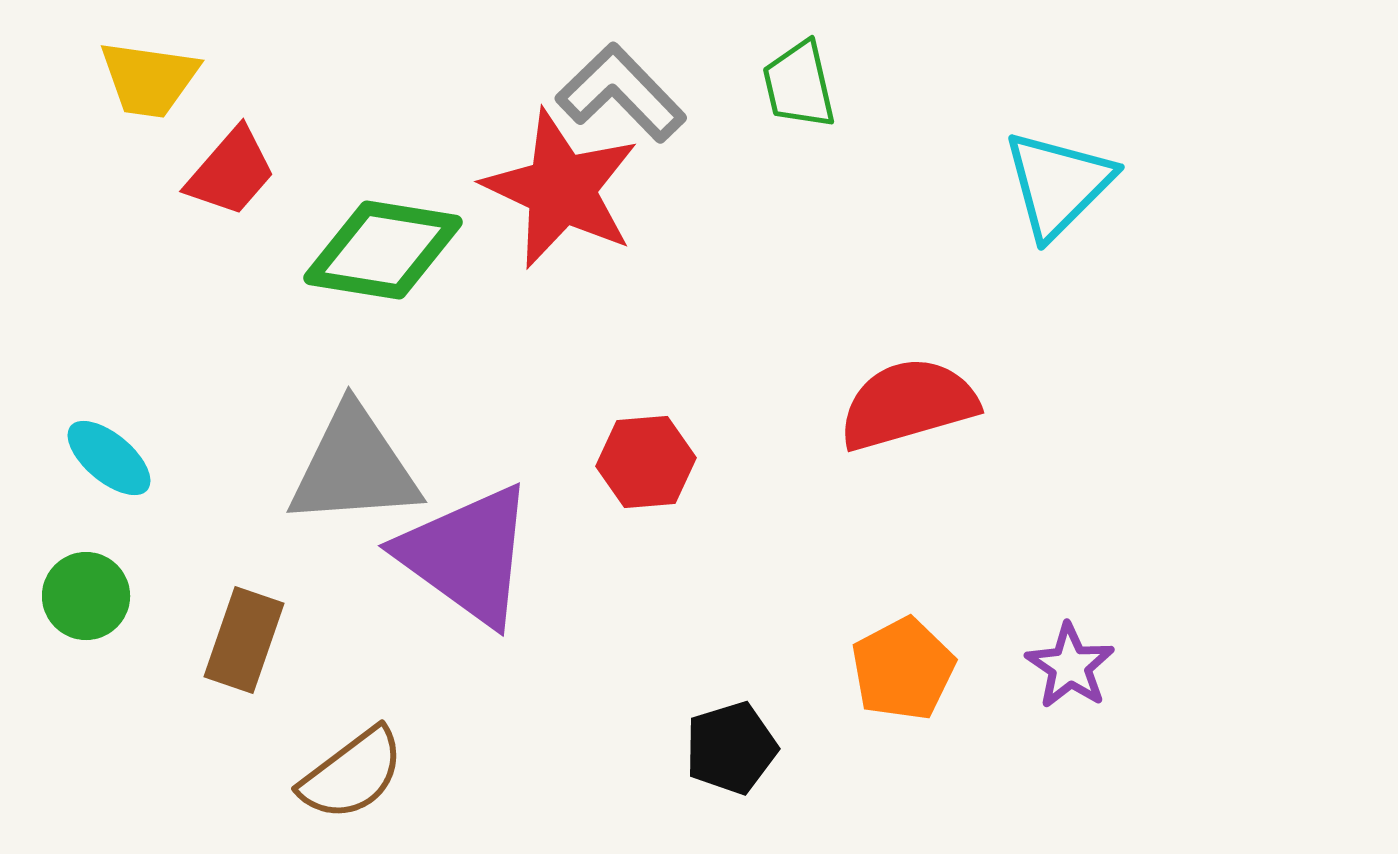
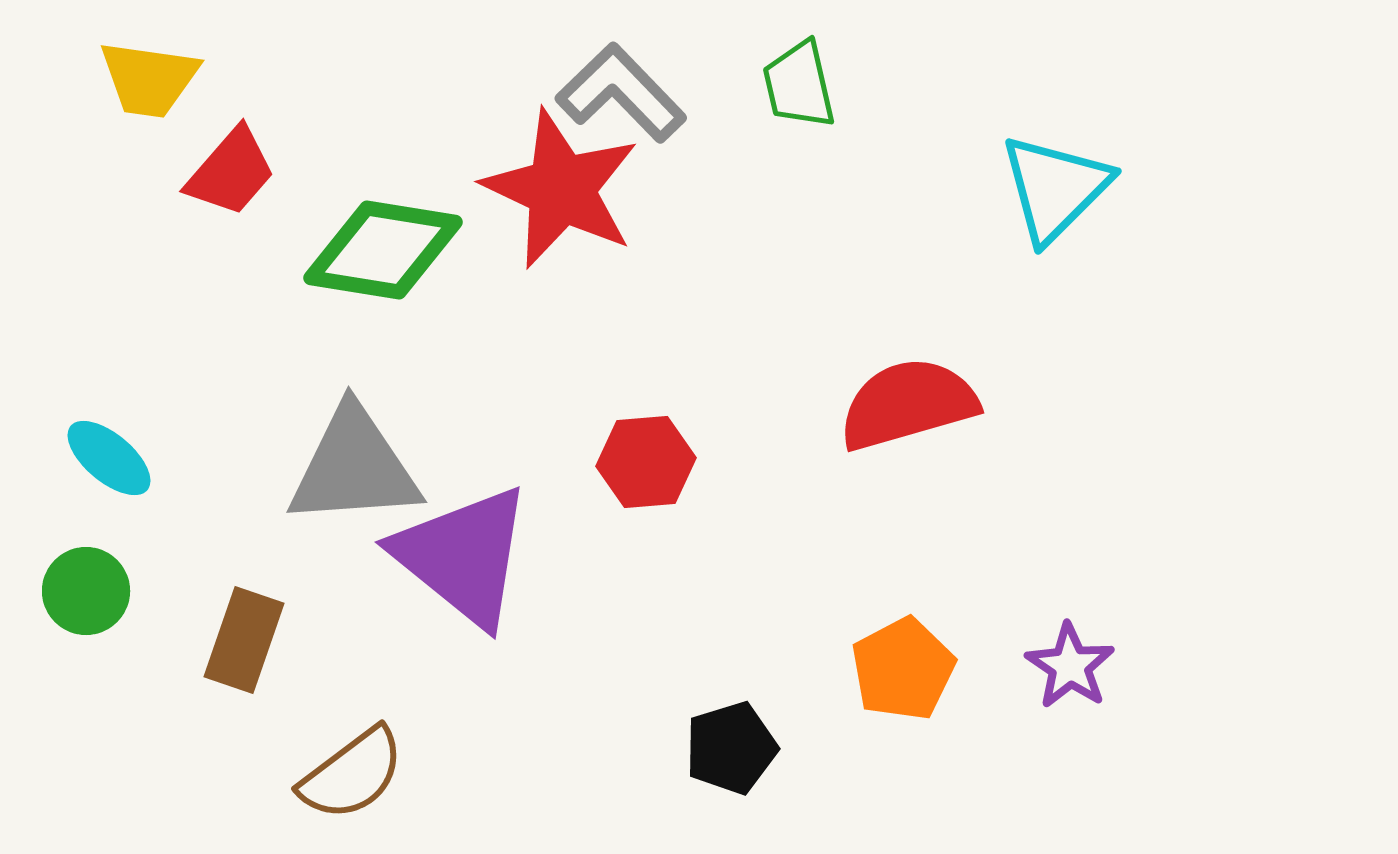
cyan triangle: moved 3 px left, 4 px down
purple triangle: moved 4 px left, 1 px down; rotated 3 degrees clockwise
green circle: moved 5 px up
